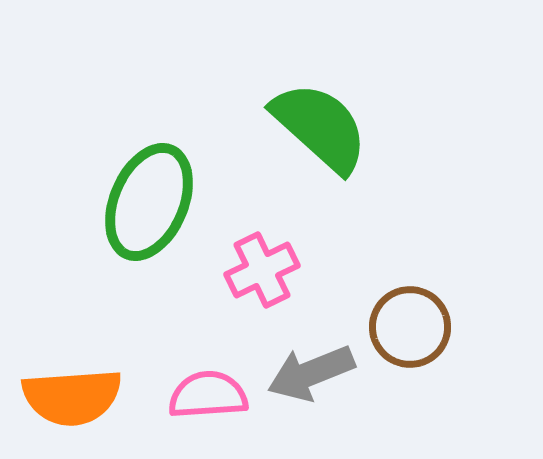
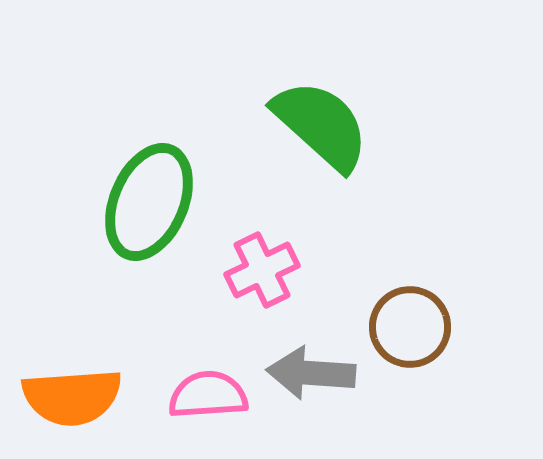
green semicircle: moved 1 px right, 2 px up
gray arrow: rotated 26 degrees clockwise
